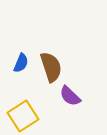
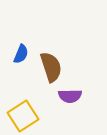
blue semicircle: moved 9 px up
purple semicircle: rotated 45 degrees counterclockwise
